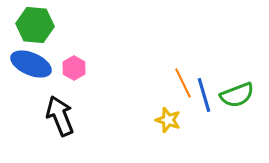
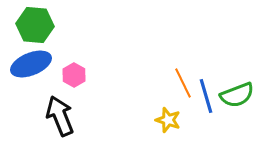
blue ellipse: rotated 45 degrees counterclockwise
pink hexagon: moved 7 px down
blue line: moved 2 px right, 1 px down
